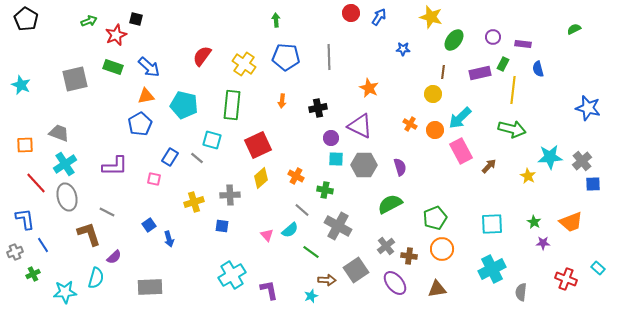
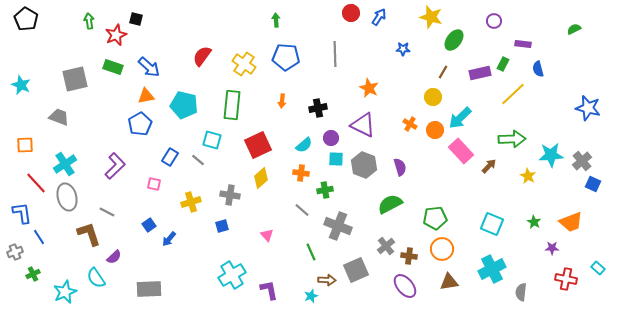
green arrow at (89, 21): rotated 77 degrees counterclockwise
purple circle at (493, 37): moved 1 px right, 16 px up
gray line at (329, 57): moved 6 px right, 3 px up
brown line at (443, 72): rotated 24 degrees clockwise
yellow line at (513, 90): moved 4 px down; rotated 40 degrees clockwise
yellow circle at (433, 94): moved 3 px down
purple triangle at (360, 126): moved 3 px right, 1 px up
green arrow at (512, 129): moved 10 px down; rotated 16 degrees counterclockwise
gray trapezoid at (59, 133): moved 16 px up
pink rectangle at (461, 151): rotated 15 degrees counterclockwise
cyan star at (550, 157): moved 1 px right, 2 px up
gray line at (197, 158): moved 1 px right, 2 px down
gray hexagon at (364, 165): rotated 20 degrees clockwise
purple L-shape at (115, 166): rotated 44 degrees counterclockwise
orange cross at (296, 176): moved 5 px right, 3 px up; rotated 21 degrees counterclockwise
pink square at (154, 179): moved 5 px down
blue square at (593, 184): rotated 28 degrees clockwise
green cross at (325, 190): rotated 21 degrees counterclockwise
gray cross at (230, 195): rotated 12 degrees clockwise
yellow cross at (194, 202): moved 3 px left
green pentagon at (435, 218): rotated 15 degrees clockwise
blue L-shape at (25, 219): moved 3 px left, 6 px up
cyan square at (492, 224): rotated 25 degrees clockwise
blue square at (222, 226): rotated 24 degrees counterclockwise
gray cross at (338, 226): rotated 8 degrees counterclockwise
cyan semicircle at (290, 230): moved 14 px right, 85 px up
blue arrow at (169, 239): rotated 56 degrees clockwise
purple star at (543, 243): moved 9 px right, 5 px down
blue line at (43, 245): moved 4 px left, 8 px up
green line at (311, 252): rotated 30 degrees clockwise
gray square at (356, 270): rotated 10 degrees clockwise
cyan semicircle at (96, 278): rotated 130 degrees clockwise
red cross at (566, 279): rotated 10 degrees counterclockwise
purple ellipse at (395, 283): moved 10 px right, 3 px down
gray rectangle at (150, 287): moved 1 px left, 2 px down
brown triangle at (437, 289): moved 12 px right, 7 px up
cyan star at (65, 292): rotated 20 degrees counterclockwise
